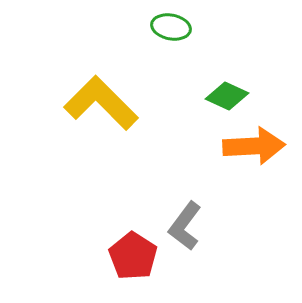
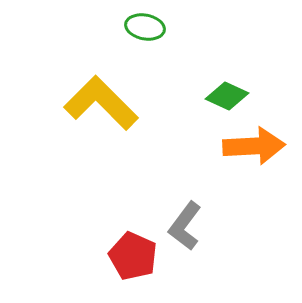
green ellipse: moved 26 px left
red pentagon: rotated 9 degrees counterclockwise
